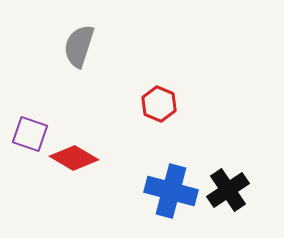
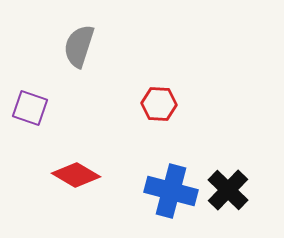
red hexagon: rotated 20 degrees counterclockwise
purple square: moved 26 px up
red diamond: moved 2 px right, 17 px down
black cross: rotated 12 degrees counterclockwise
